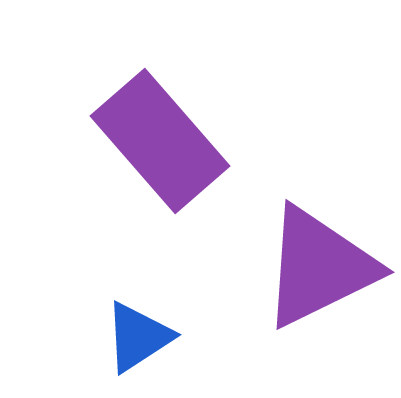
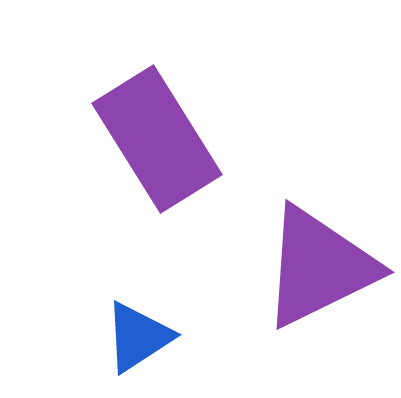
purple rectangle: moved 3 px left, 2 px up; rotated 9 degrees clockwise
